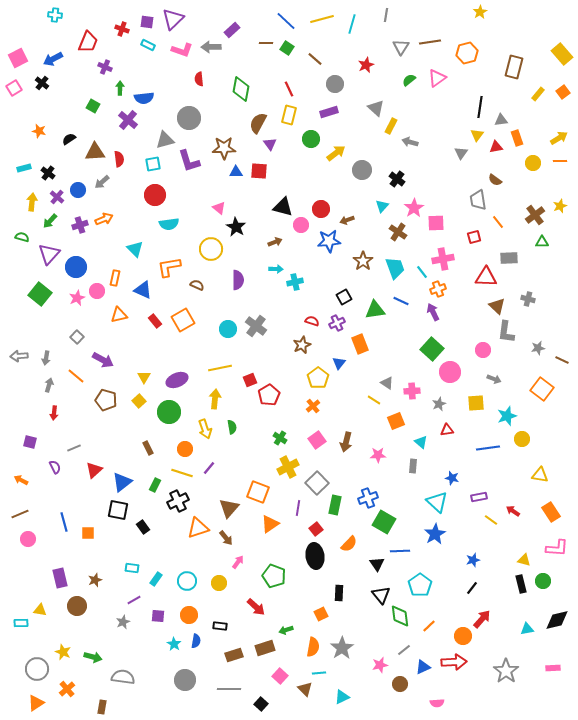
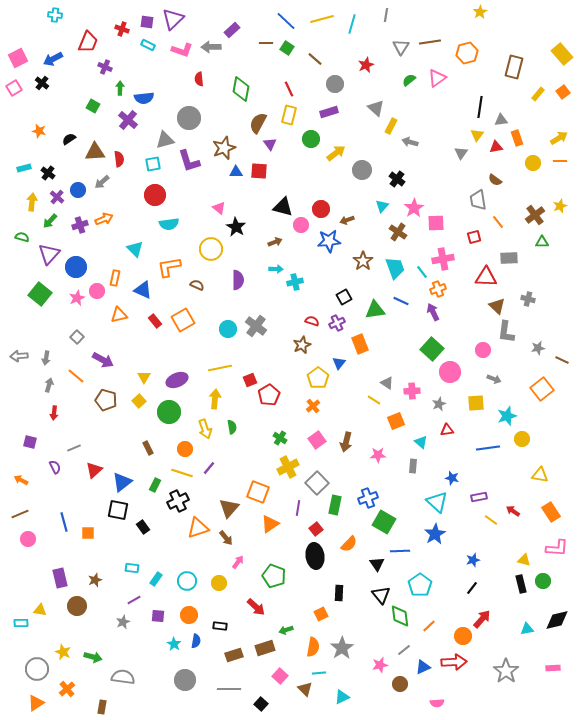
brown star at (224, 148): rotated 20 degrees counterclockwise
orange square at (542, 389): rotated 15 degrees clockwise
